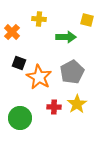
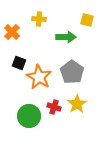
gray pentagon: rotated 10 degrees counterclockwise
red cross: rotated 16 degrees clockwise
green circle: moved 9 px right, 2 px up
